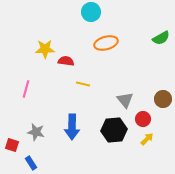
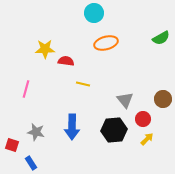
cyan circle: moved 3 px right, 1 px down
